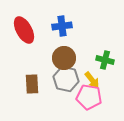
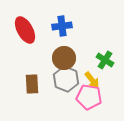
red ellipse: moved 1 px right
green cross: rotated 18 degrees clockwise
gray hexagon: rotated 10 degrees clockwise
